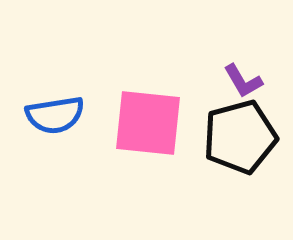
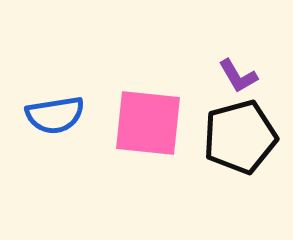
purple L-shape: moved 5 px left, 5 px up
